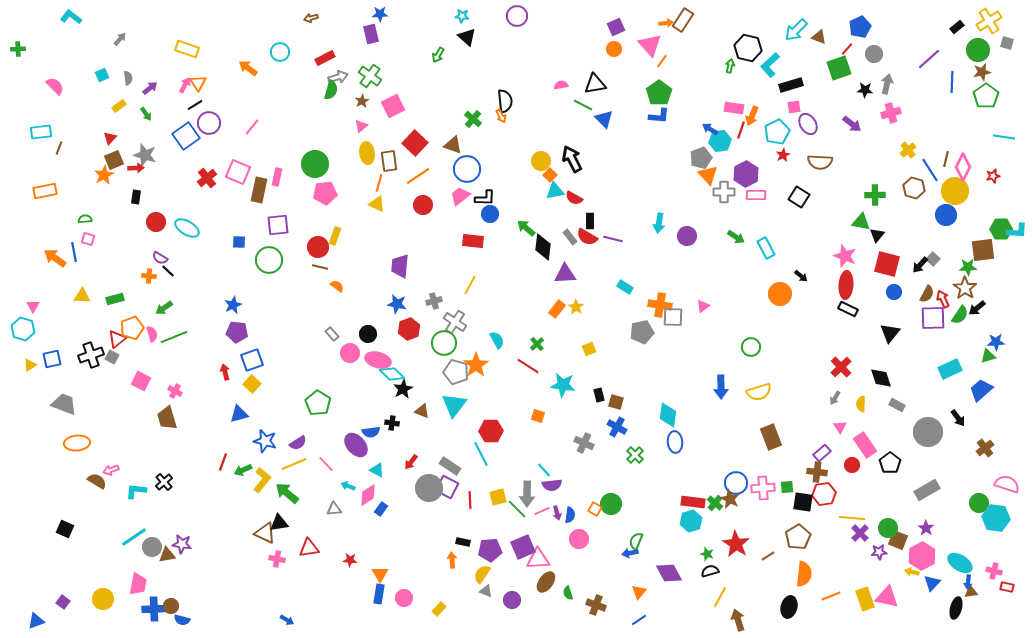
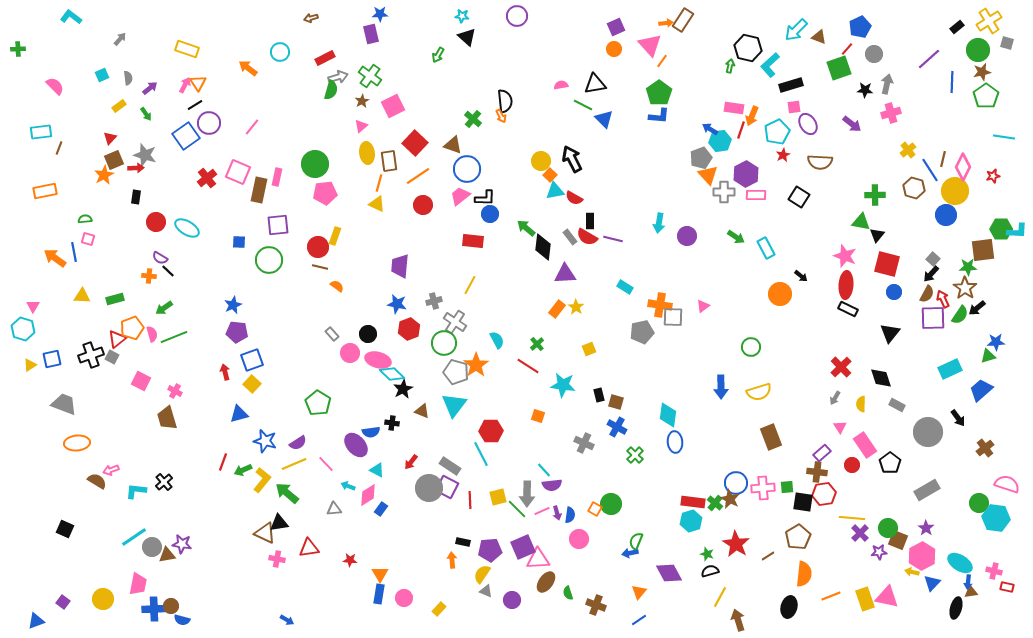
brown line at (946, 159): moved 3 px left
black arrow at (920, 265): moved 11 px right, 9 px down
